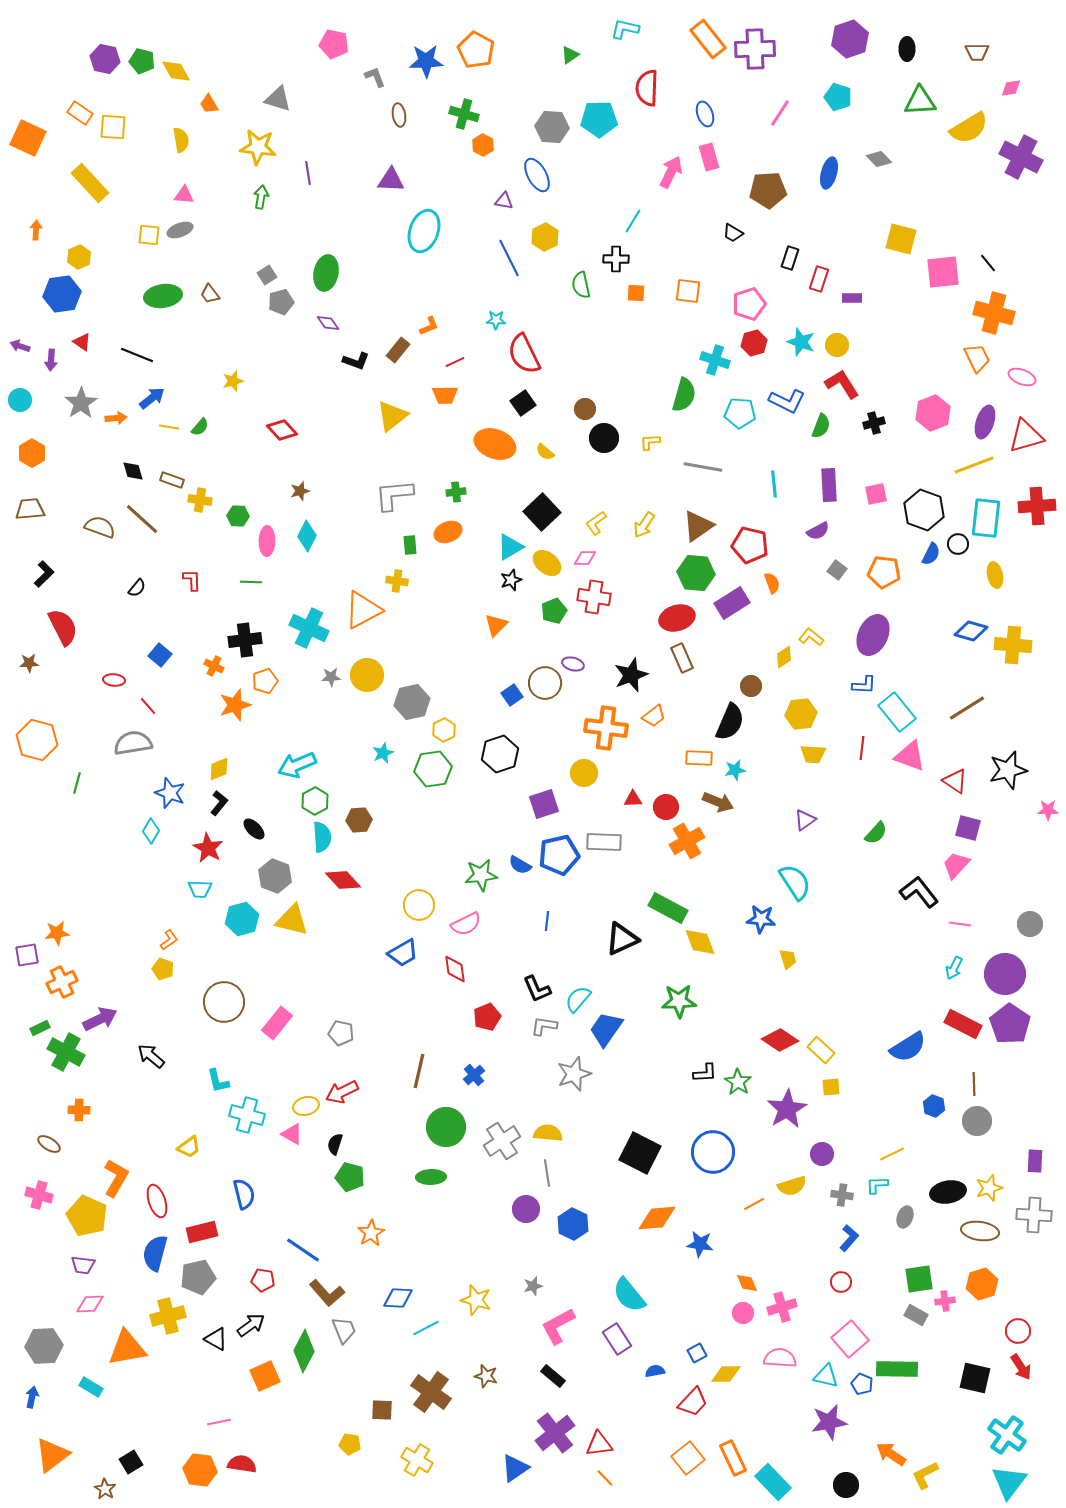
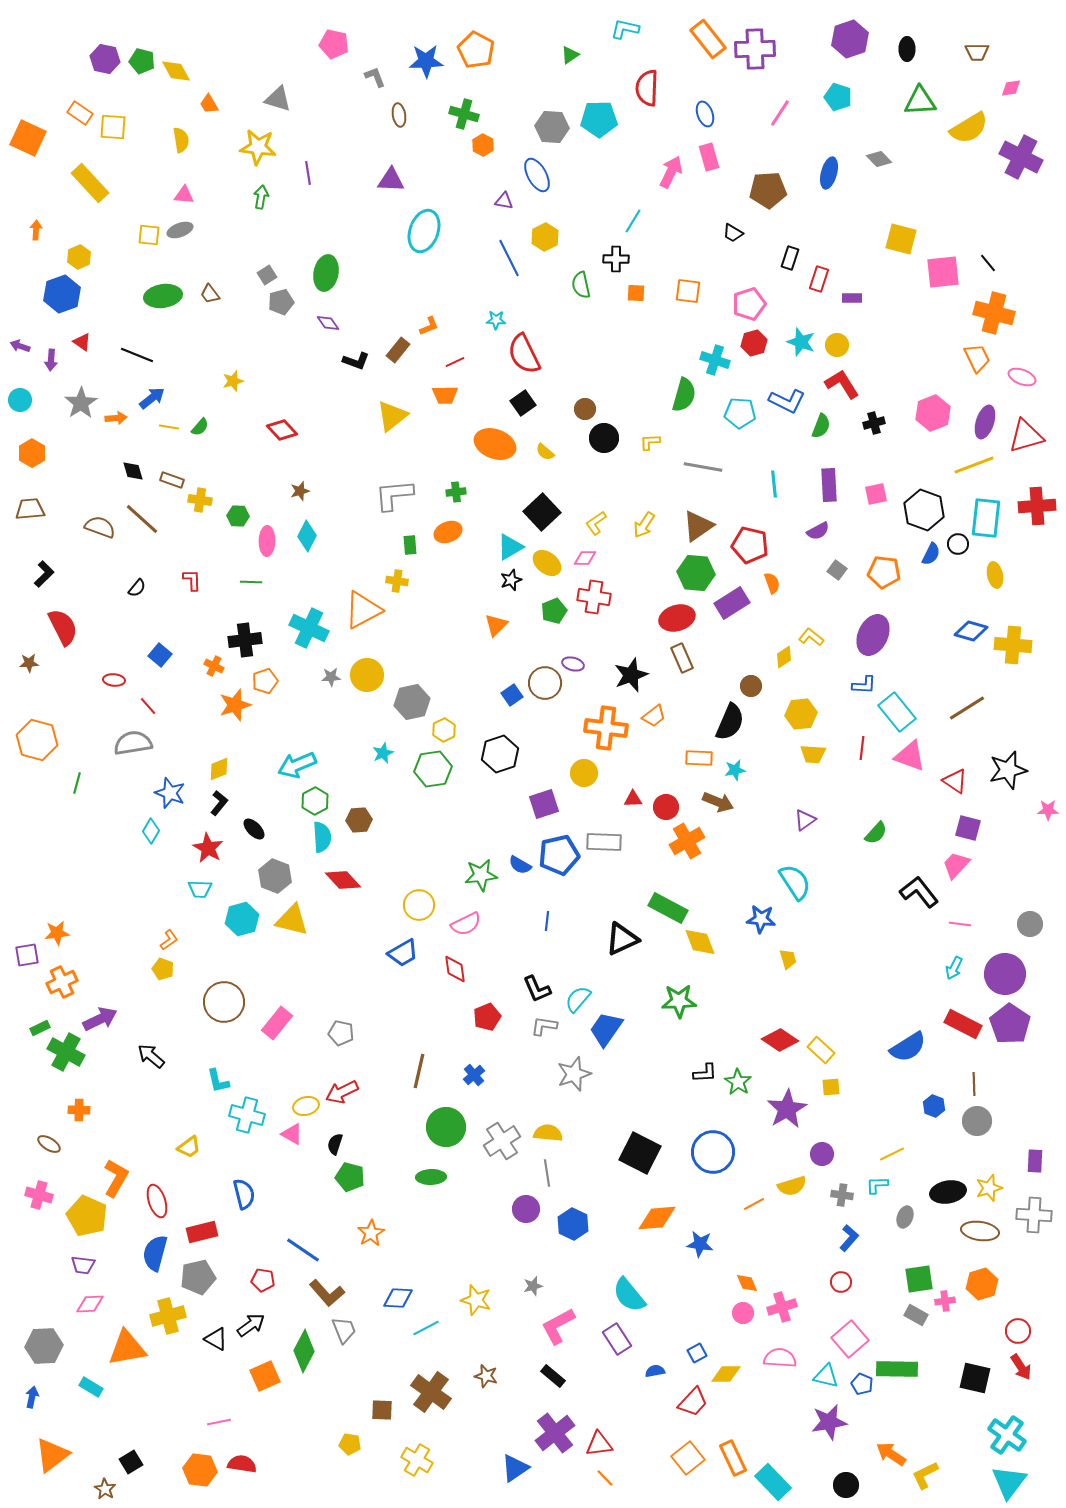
blue hexagon at (62, 294): rotated 12 degrees counterclockwise
